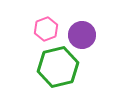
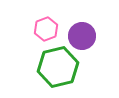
purple circle: moved 1 px down
